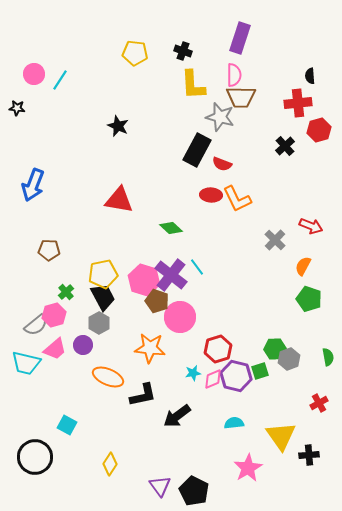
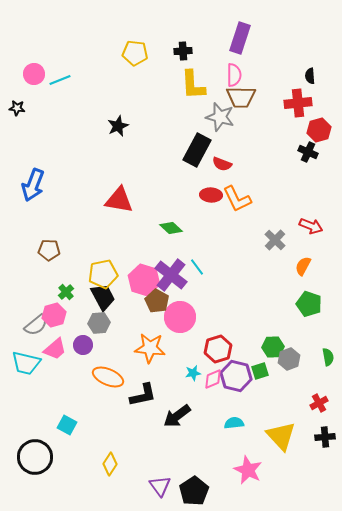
black cross at (183, 51): rotated 24 degrees counterclockwise
cyan line at (60, 80): rotated 35 degrees clockwise
black star at (118, 126): rotated 25 degrees clockwise
black cross at (285, 146): moved 23 px right, 6 px down; rotated 24 degrees counterclockwise
green pentagon at (309, 299): moved 5 px down
brown pentagon at (157, 301): rotated 10 degrees clockwise
gray hexagon at (99, 323): rotated 25 degrees clockwise
green hexagon at (275, 349): moved 2 px left, 2 px up
yellow triangle at (281, 436): rotated 8 degrees counterclockwise
black cross at (309, 455): moved 16 px right, 18 px up
pink star at (248, 468): moved 2 px down; rotated 16 degrees counterclockwise
black pentagon at (194, 491): rotated 12 degrees clockwise
